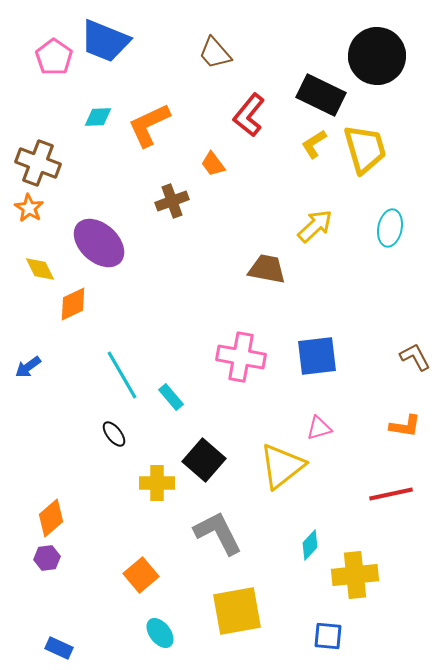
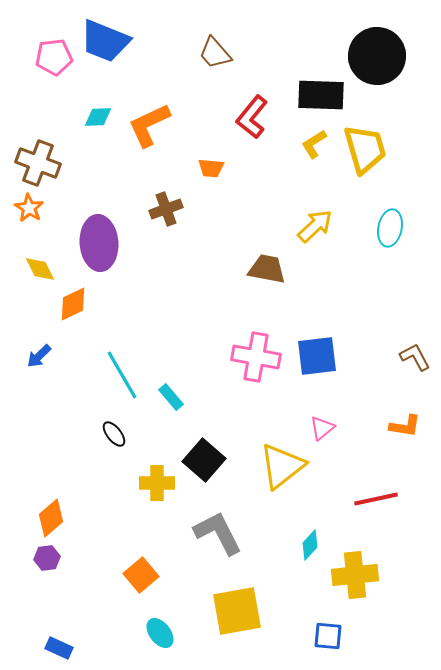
pink pentagon at (54, 57): rotated 30 degrees clockwise
black rectangle at (321, 95): rotated 24 degrees counterclockwise
red L-shape at (249, 115): moved 3 px right, 2 px down
orange trapezoid at (213, 164): moved 2 px left, 4 px down; rotated 48 degrees counterclockwise
brown cross at (172, 201): moved 6 px left, 8 px down
purple ellipse at (99, 243): rotated 44 degrees clockwise
pink cross at (241, 357): moved 15 px right
blue arrow at (28, 367): moved 11 px right, 11 px up; rotated 8 degrees counterclockwise
pink triangle at (319, 428): moved 3 px right; rotated 24 degrees counterclockwise
red line at (391, 494): moved 15 px left, 5 px down
